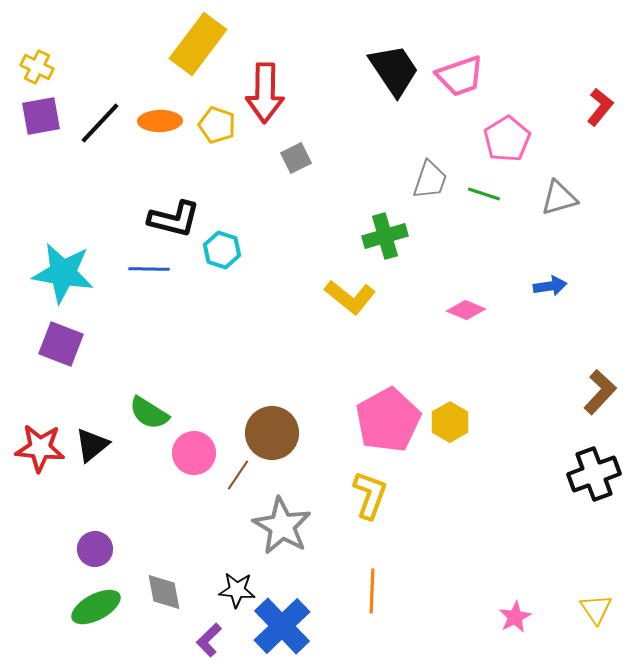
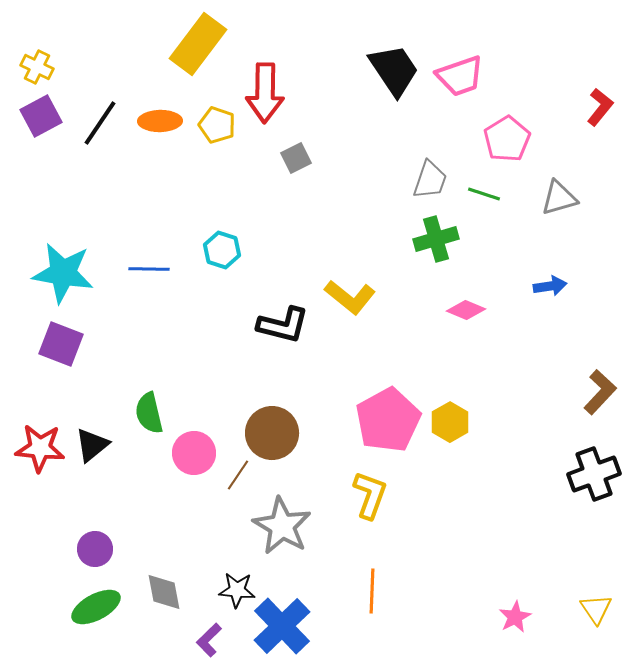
purple square at (41, 116): rotated 18 degrees counterclockwise
black line at (100, 123): rotated 9 degrees counterclockwise
black L-shape at (174, 219): moved 109 px right, 106 px down
green cross at (385, 236): moved 51 px right, 3 px down
green semicircle at (149, 413): rotated 45 degrees clockwise
